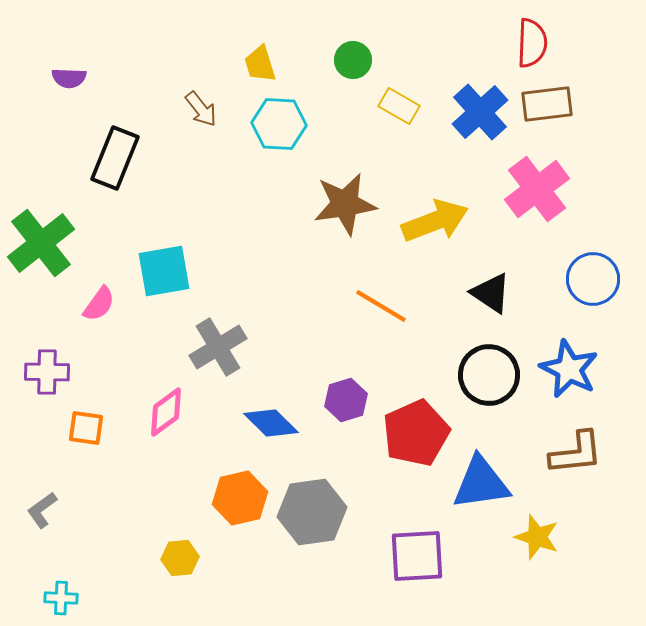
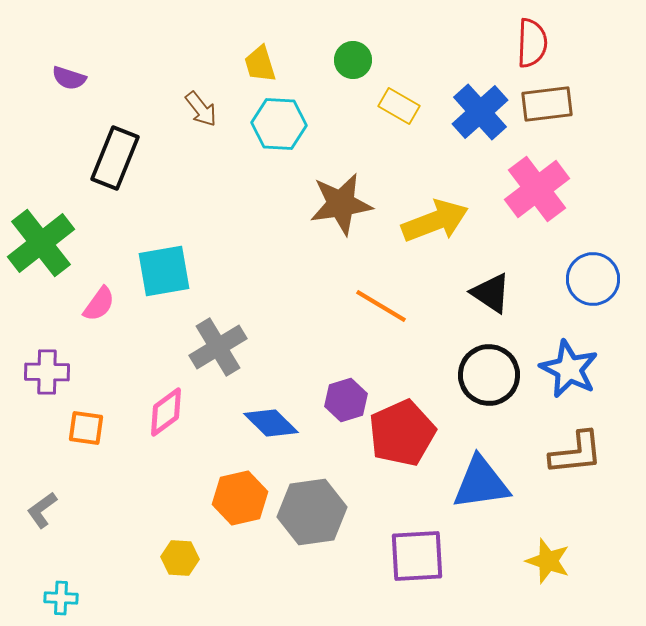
purple semicircle: rotated 16 degrees clockwise
brown star: moved 4 px left
red pentagon: moved 14 px left
yellow star: moved 11 px right, 24 px down
yellow hexagon: rotated 9 degrees clockwise
